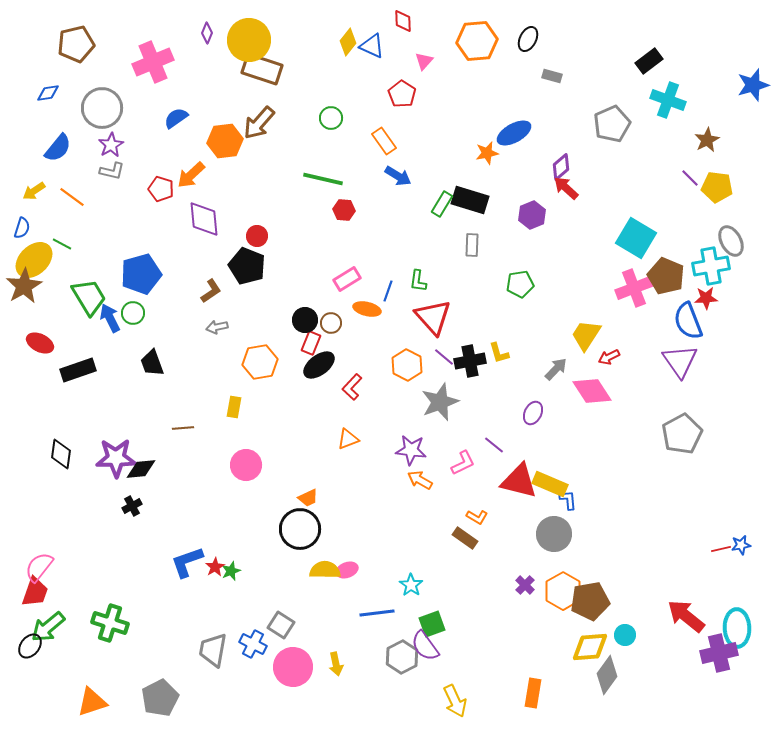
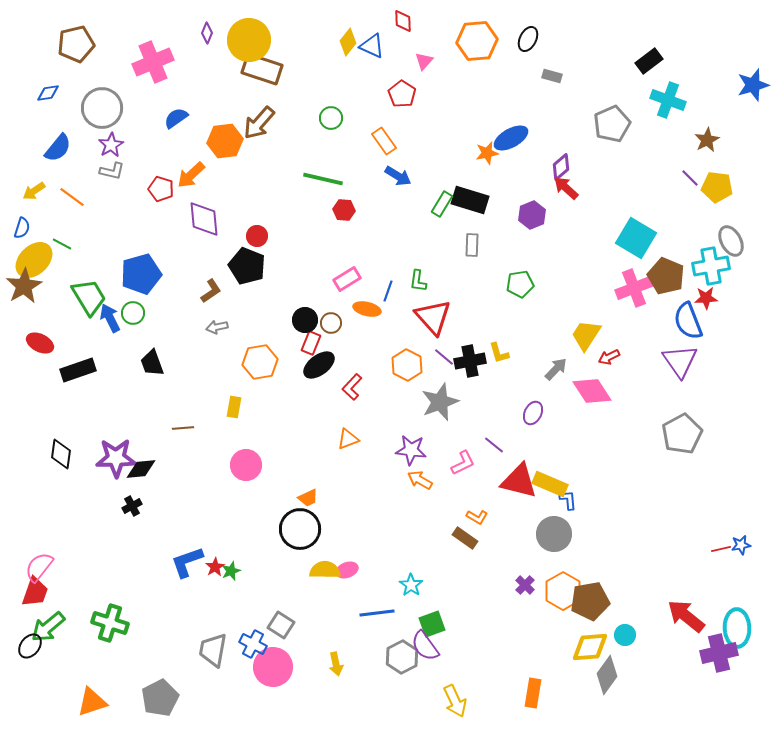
blue ellipse at (514, 133): moved 3 px left, 5 px down
pink circle at (293, 667): moved 20 px left
